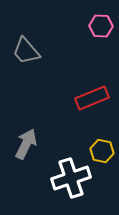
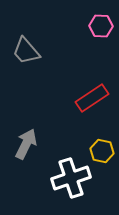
red rectangle: rotated 12 degrees counterclockwise
